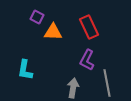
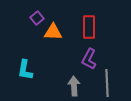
purple square: moved 1 px down; rotated 24 degrees clockwise
red rectangle: rotated 25 degrees clockwise
purple L-shape: moved 2 px right, 1 px up
gray line: rotated 8 degrees clockwise
gray arrow: moved 1 px right, 2 px up; rotated 12 degrees counterclockwise
